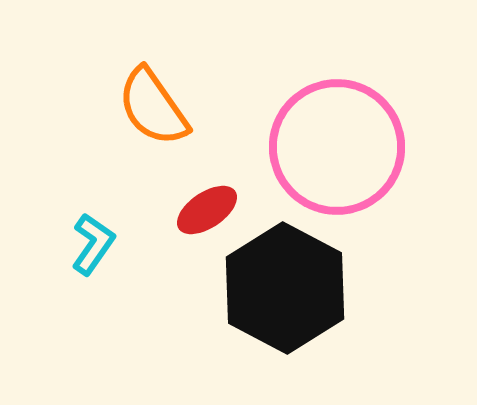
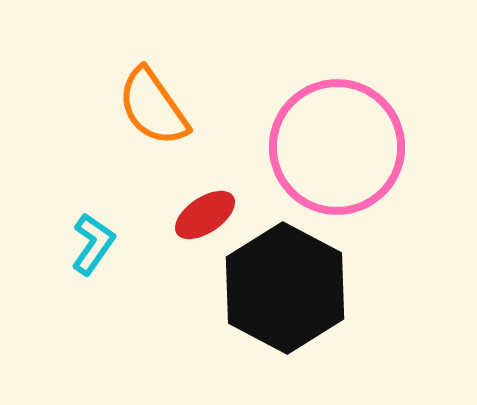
red ellipse: moved 2 px left, 5 px down
